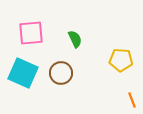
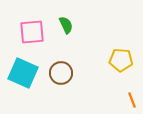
pink square: moved 1 px right, 1 px up
green semicircle: moved 9 px left, 14 px up
